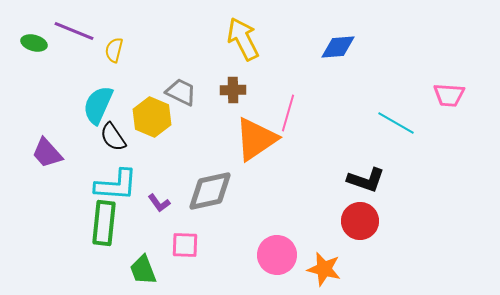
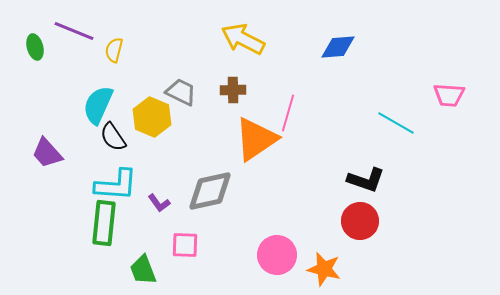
yellow arrow: rotated 36 degrees counterclockwise
green ellipse: moved 1 px right, 4 px down; rotated 60 degrees clockwise
